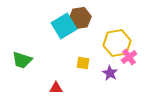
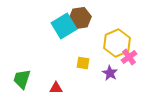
yellow hexagon: rotated 12 degrees counterclockwise
green trapezoid: moved 19 px down; rotated 90 degrees clockwise
